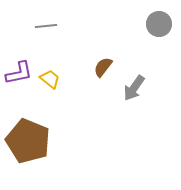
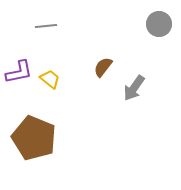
purple L-shape: moved 1 px up
brown pentagon: moved 6 px right, 3 px up
